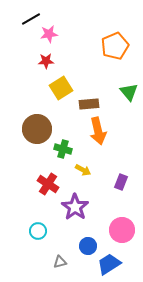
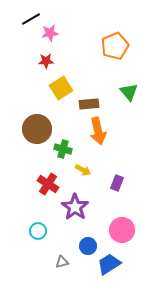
pink star: moved 1 px right, 1 px up
purple rectangle: moved 4 px left, 1 px down
gray triangle: moved 2 px right
